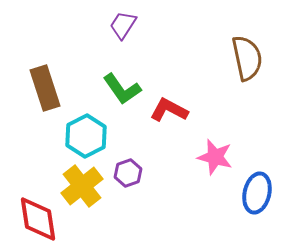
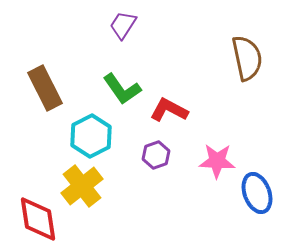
brown rectangle: rotated 9 degrees counterclockwise
cyan hexagon: moved 5 px right
pink star: moved 2 px right, 4 px down; rotated 12 degrees counterclockwise
purple hexagon: moved 28 px right, 18 px up
blue ellipse: rotated 33 degrees counterclockwise
